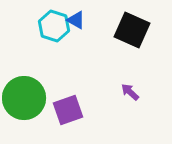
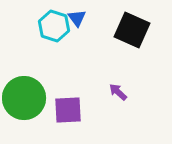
blue triangle: moved 1 px right, 2 px up; rotated 24 degrees clockwise
purple arrow: moved 12 px left
purple square: rotated 16 degrees clockwise
